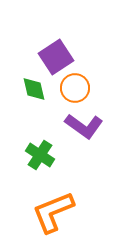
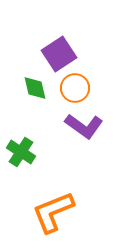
purple square: moved 3 px right, 3 px up
green diamond: moved 1 px right, 1 px up
green cross: moved 19 px left, 3 px up
